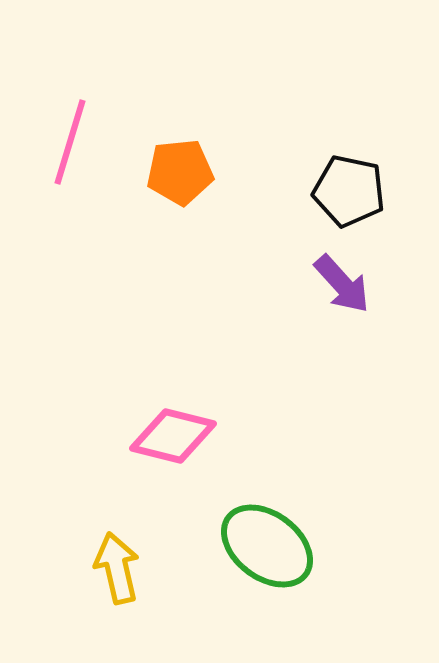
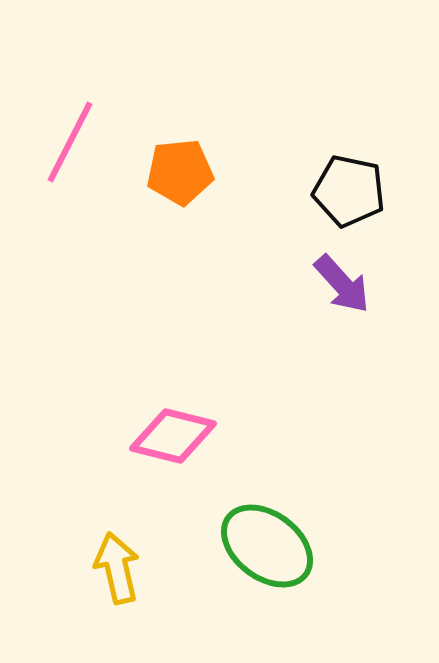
pink line: rotated 10 degrees clockwise
